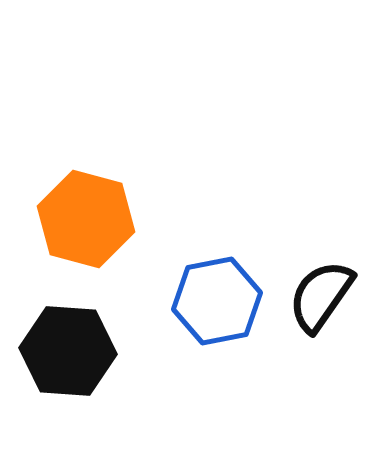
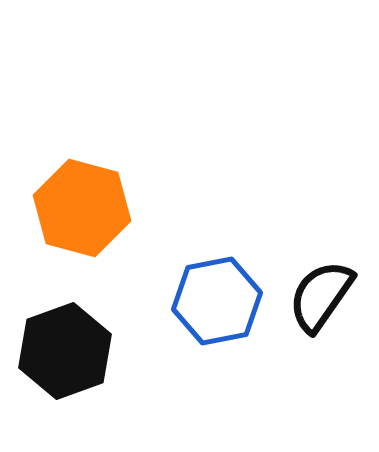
orange hexagon: moved 4 px left, 11 px up
black hexagon: moved 3 px left; rotated 24 degrees counterclockwise
